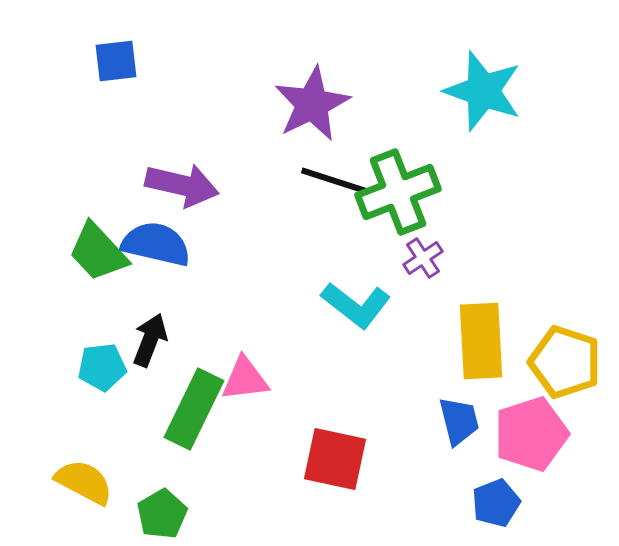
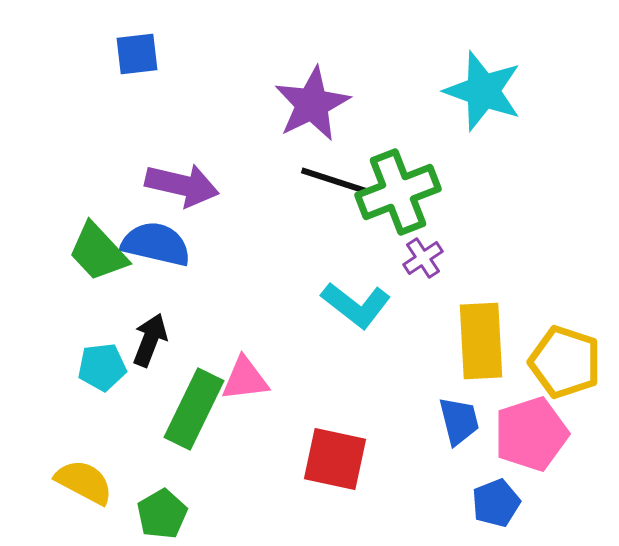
blue square: moved 21 px right, 7 px up
